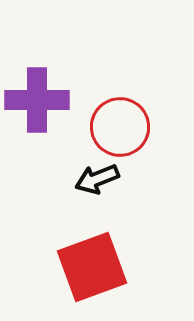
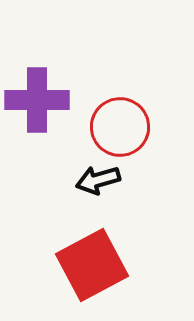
black arrow: moved 1 px right, 1 px down; rotated 6 degrees clockwise
red square: moved 2 px up; rotated 8 degrees counterclockwise
